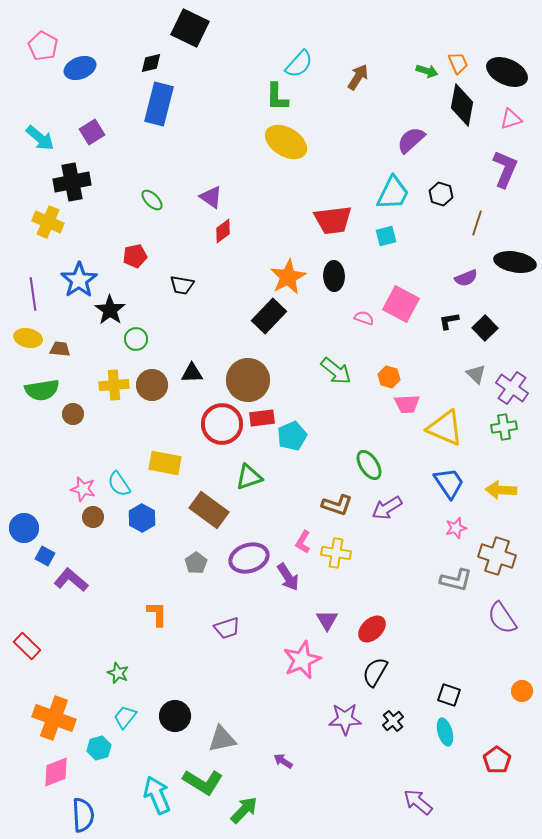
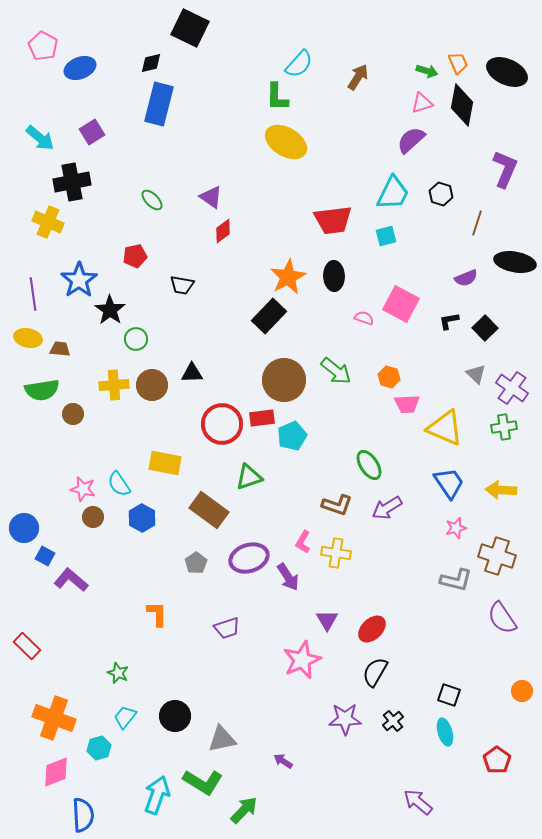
pink triangle at (511, 119): moved 89 px left, 16 px up
brown circle at (248, 380): moved 36 px right
cyan arrow at (157, 795): rotated 42 degrees clockwise
